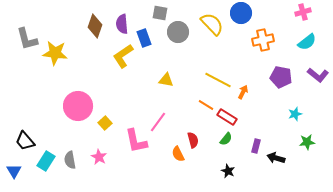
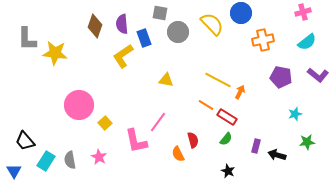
gray L-shape: rotated 15 degrees clockwise
orange arrow: moved 3 px left
pink circle: moved 1 px right, 1 px up
black arrow: moved 1 px right, 3 px up
